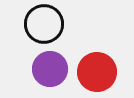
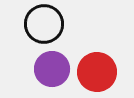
purple circle: moved 2 px right
